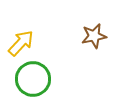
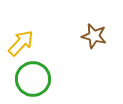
brown star: rotated 25 degrees clockwise
